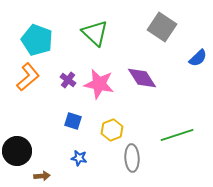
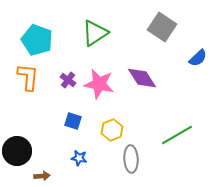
green triangle: rotated 44 degrees clockwise
orange L-shape: rotated 44 degrees counterclockwise
green line: rotated 12 degrees counterclockwise
gray ellipse: moved 1 px left, 1 px down
